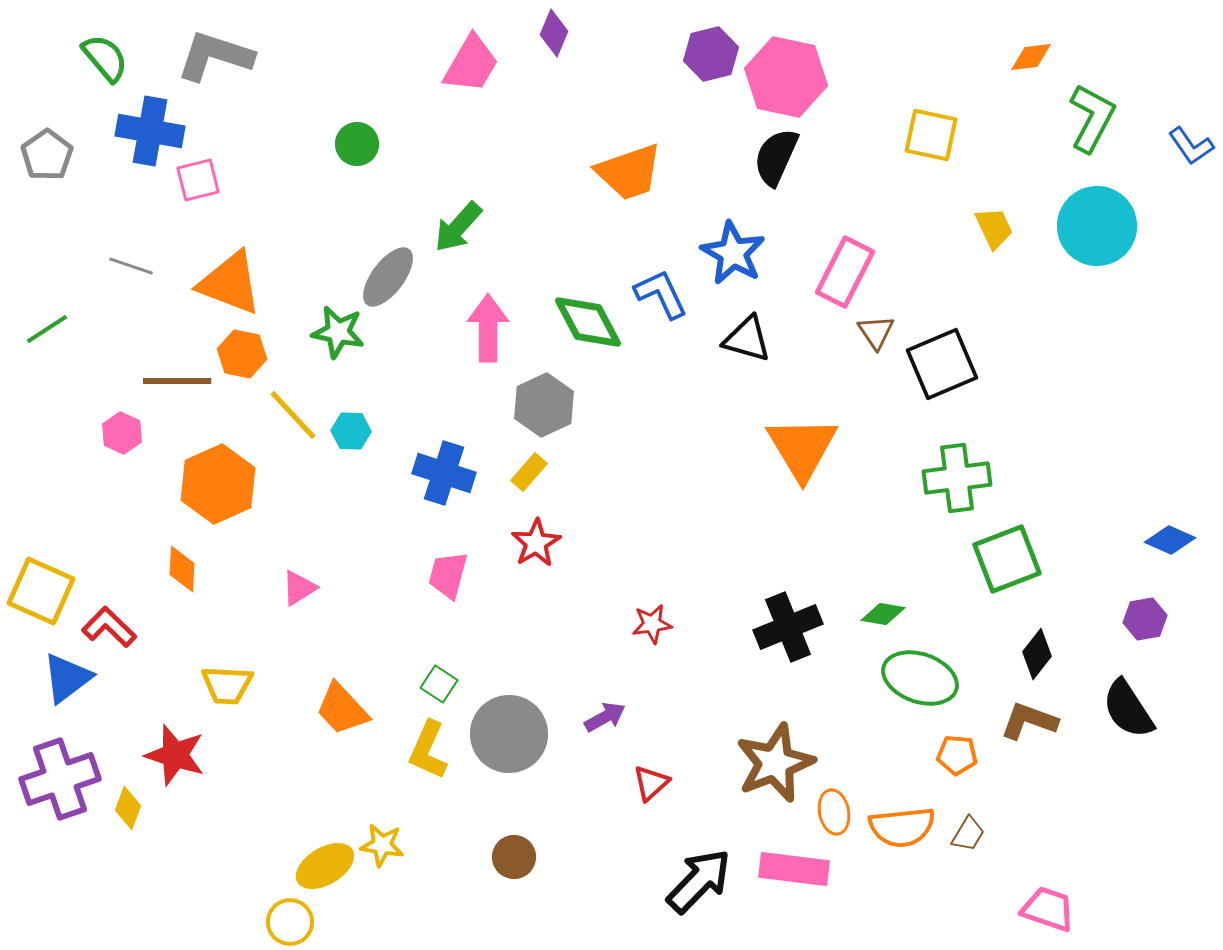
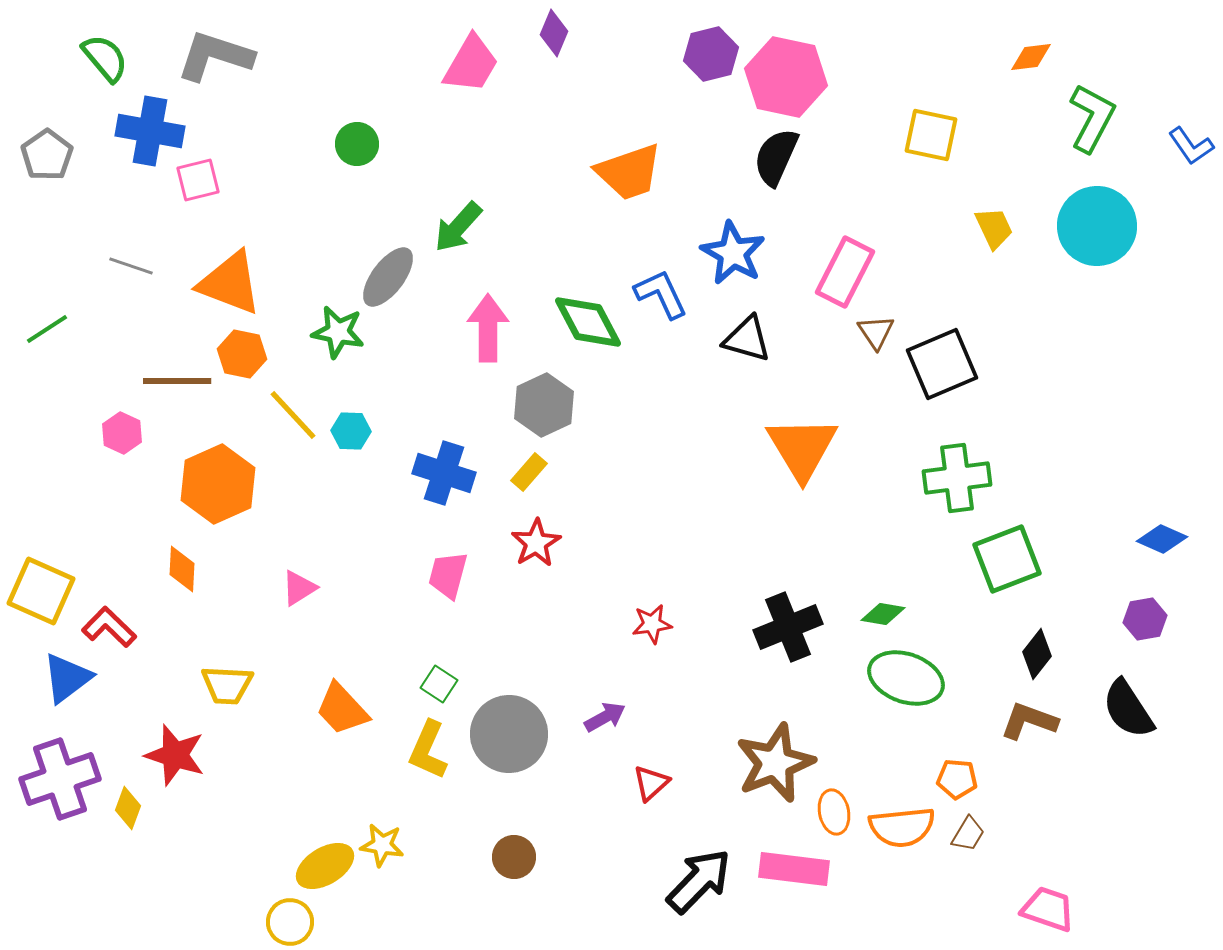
blue diamond at (1170, 540): moved 8 px left, 1 px up
green ellipse at (920, 678): moved 14 px left
orange pentagon at (957, 755): moved 24 px down
